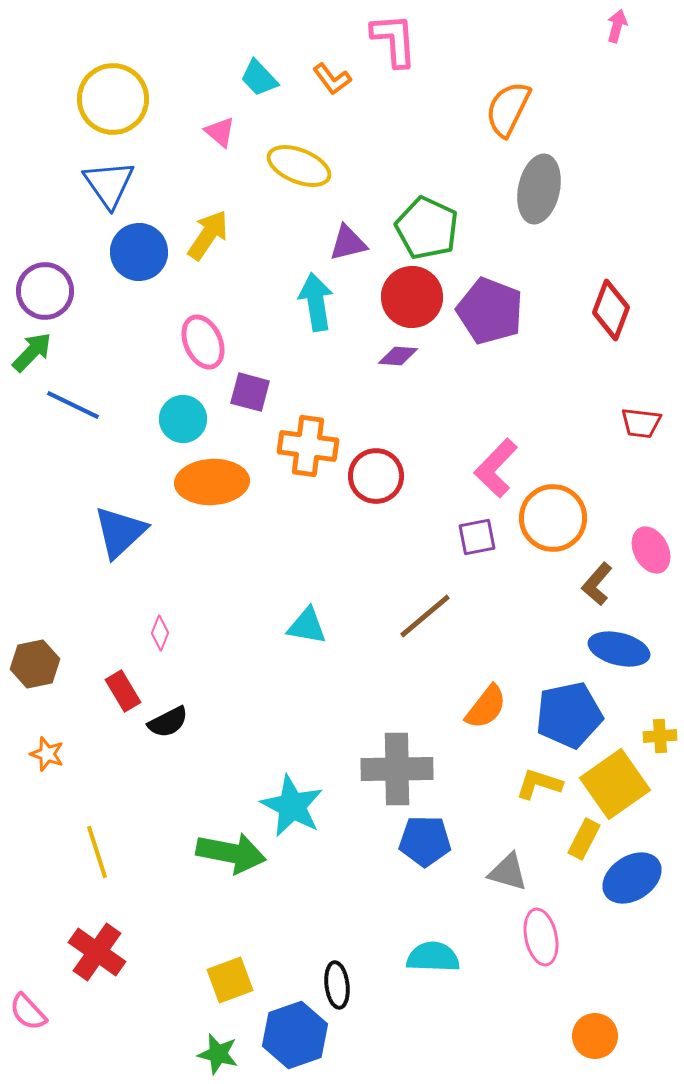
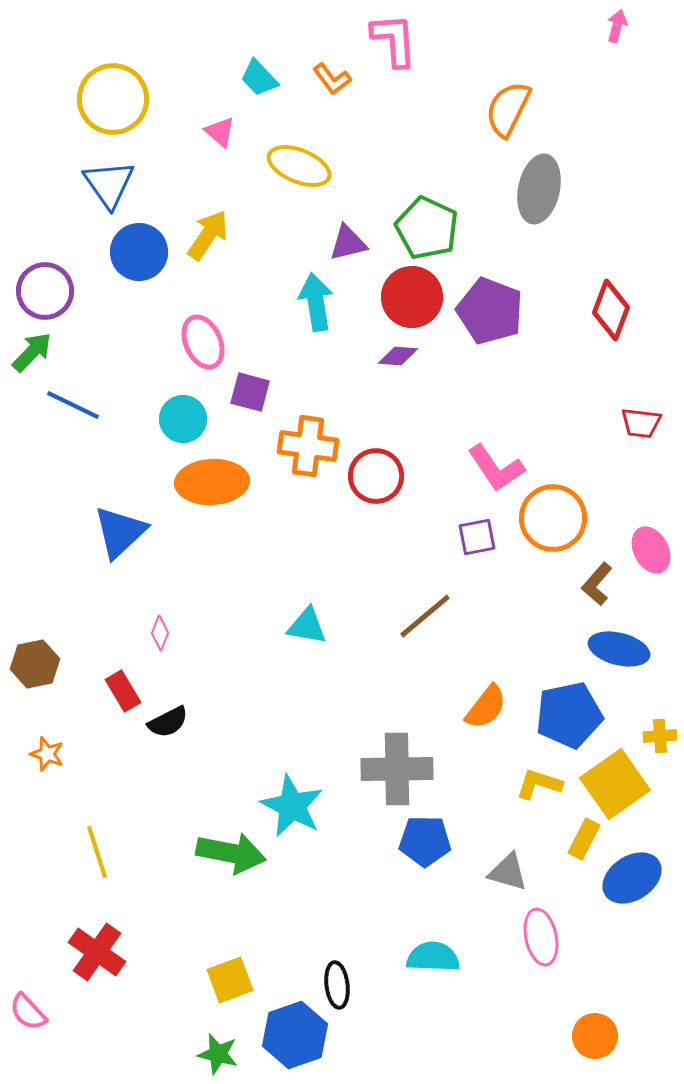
pink L-shape at (496, 468): rotated 78 degrees counterclockwise
